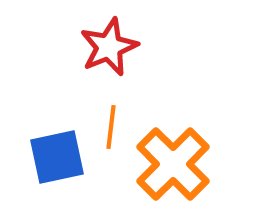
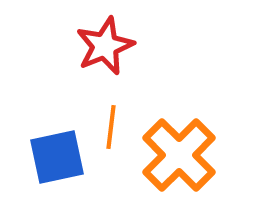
red star: moved 4 px left, 1 px up
orange cross: moved 6 px right, 9 px up
